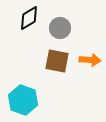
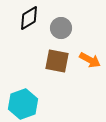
gray circle: moved 1 px right
orange arrow: rotated 25 degrees clockwise
cyan hexagon: moved 4 px down; rotated 20 degrees clockwise
